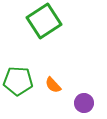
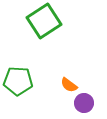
orange semicircle: moved 16 px right; rotated 12 degrees counterclockwise
